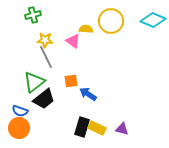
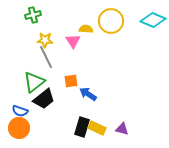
pink triangle: rotated 21 degrees clockwise
